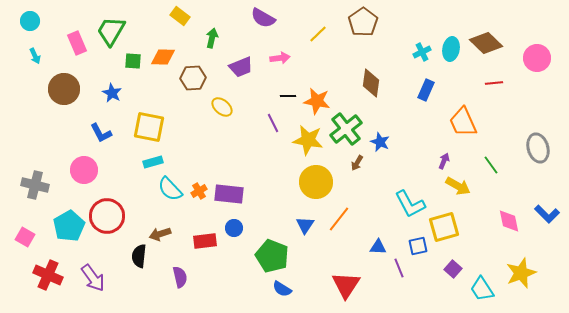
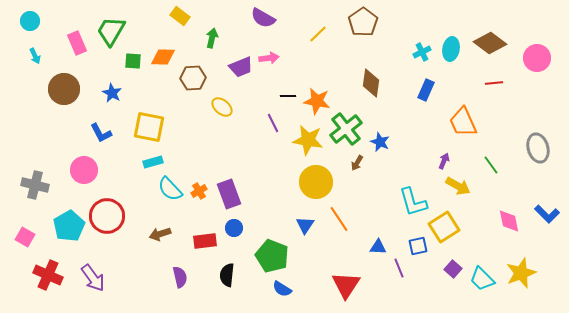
brown diamond at (486, 43): moved 4 px right; rotated 8 degrees counterclockwise
pink arrow at (280, 58): moved 11 px left
purple rectangle at (229, 194): rotated 64 degrees clockwise
cyan L-shape at (410, 204): moved 3 px right, 2 px up; rotated 12 degrees clockwise
orange line at (339, 219): rotated 72 degrees counterclockwise
yellow square at (444, 227): rotated 16 degrees counterclockwise
black semicircle at (139, 256): moved 88 px right, 19 px down
cyan trapezoid at (482, 289): moved 10 px up; rotated 12 degrees counterclockwise
